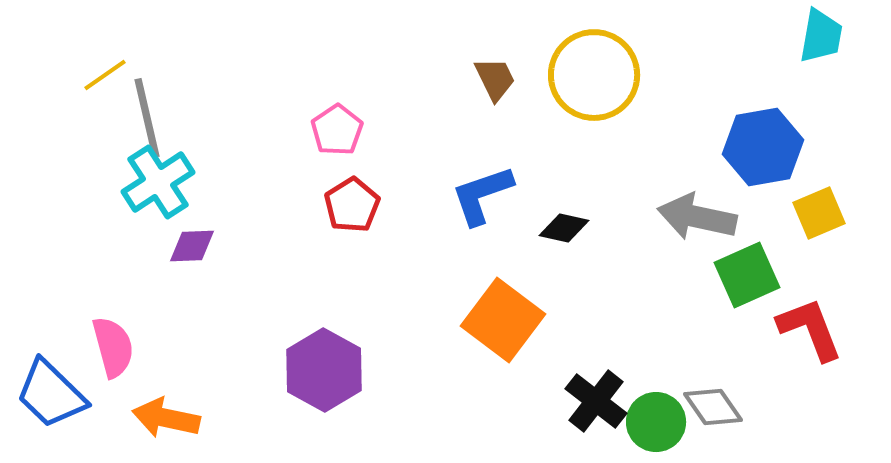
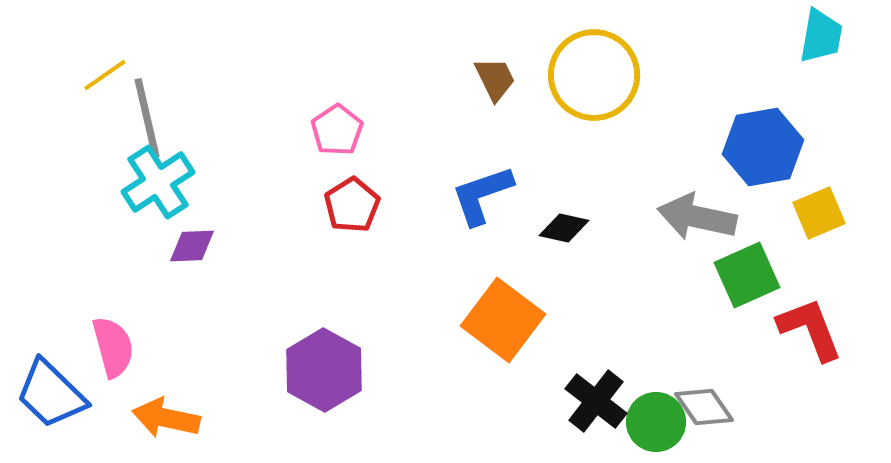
gray diamond: moved 9 px left
